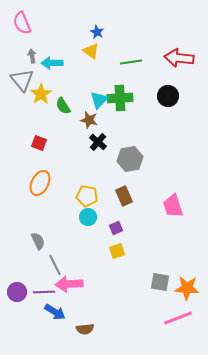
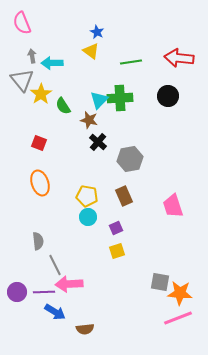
orange ellipse: rotated 45 degrees counterclockwise
gray semicircle: rotated 18 degrees clockwise
orange star: moved 7 px left, 5 px down
